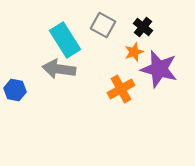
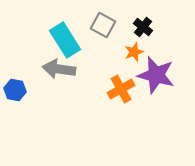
purple star: moved 3 px left, 6 px down
